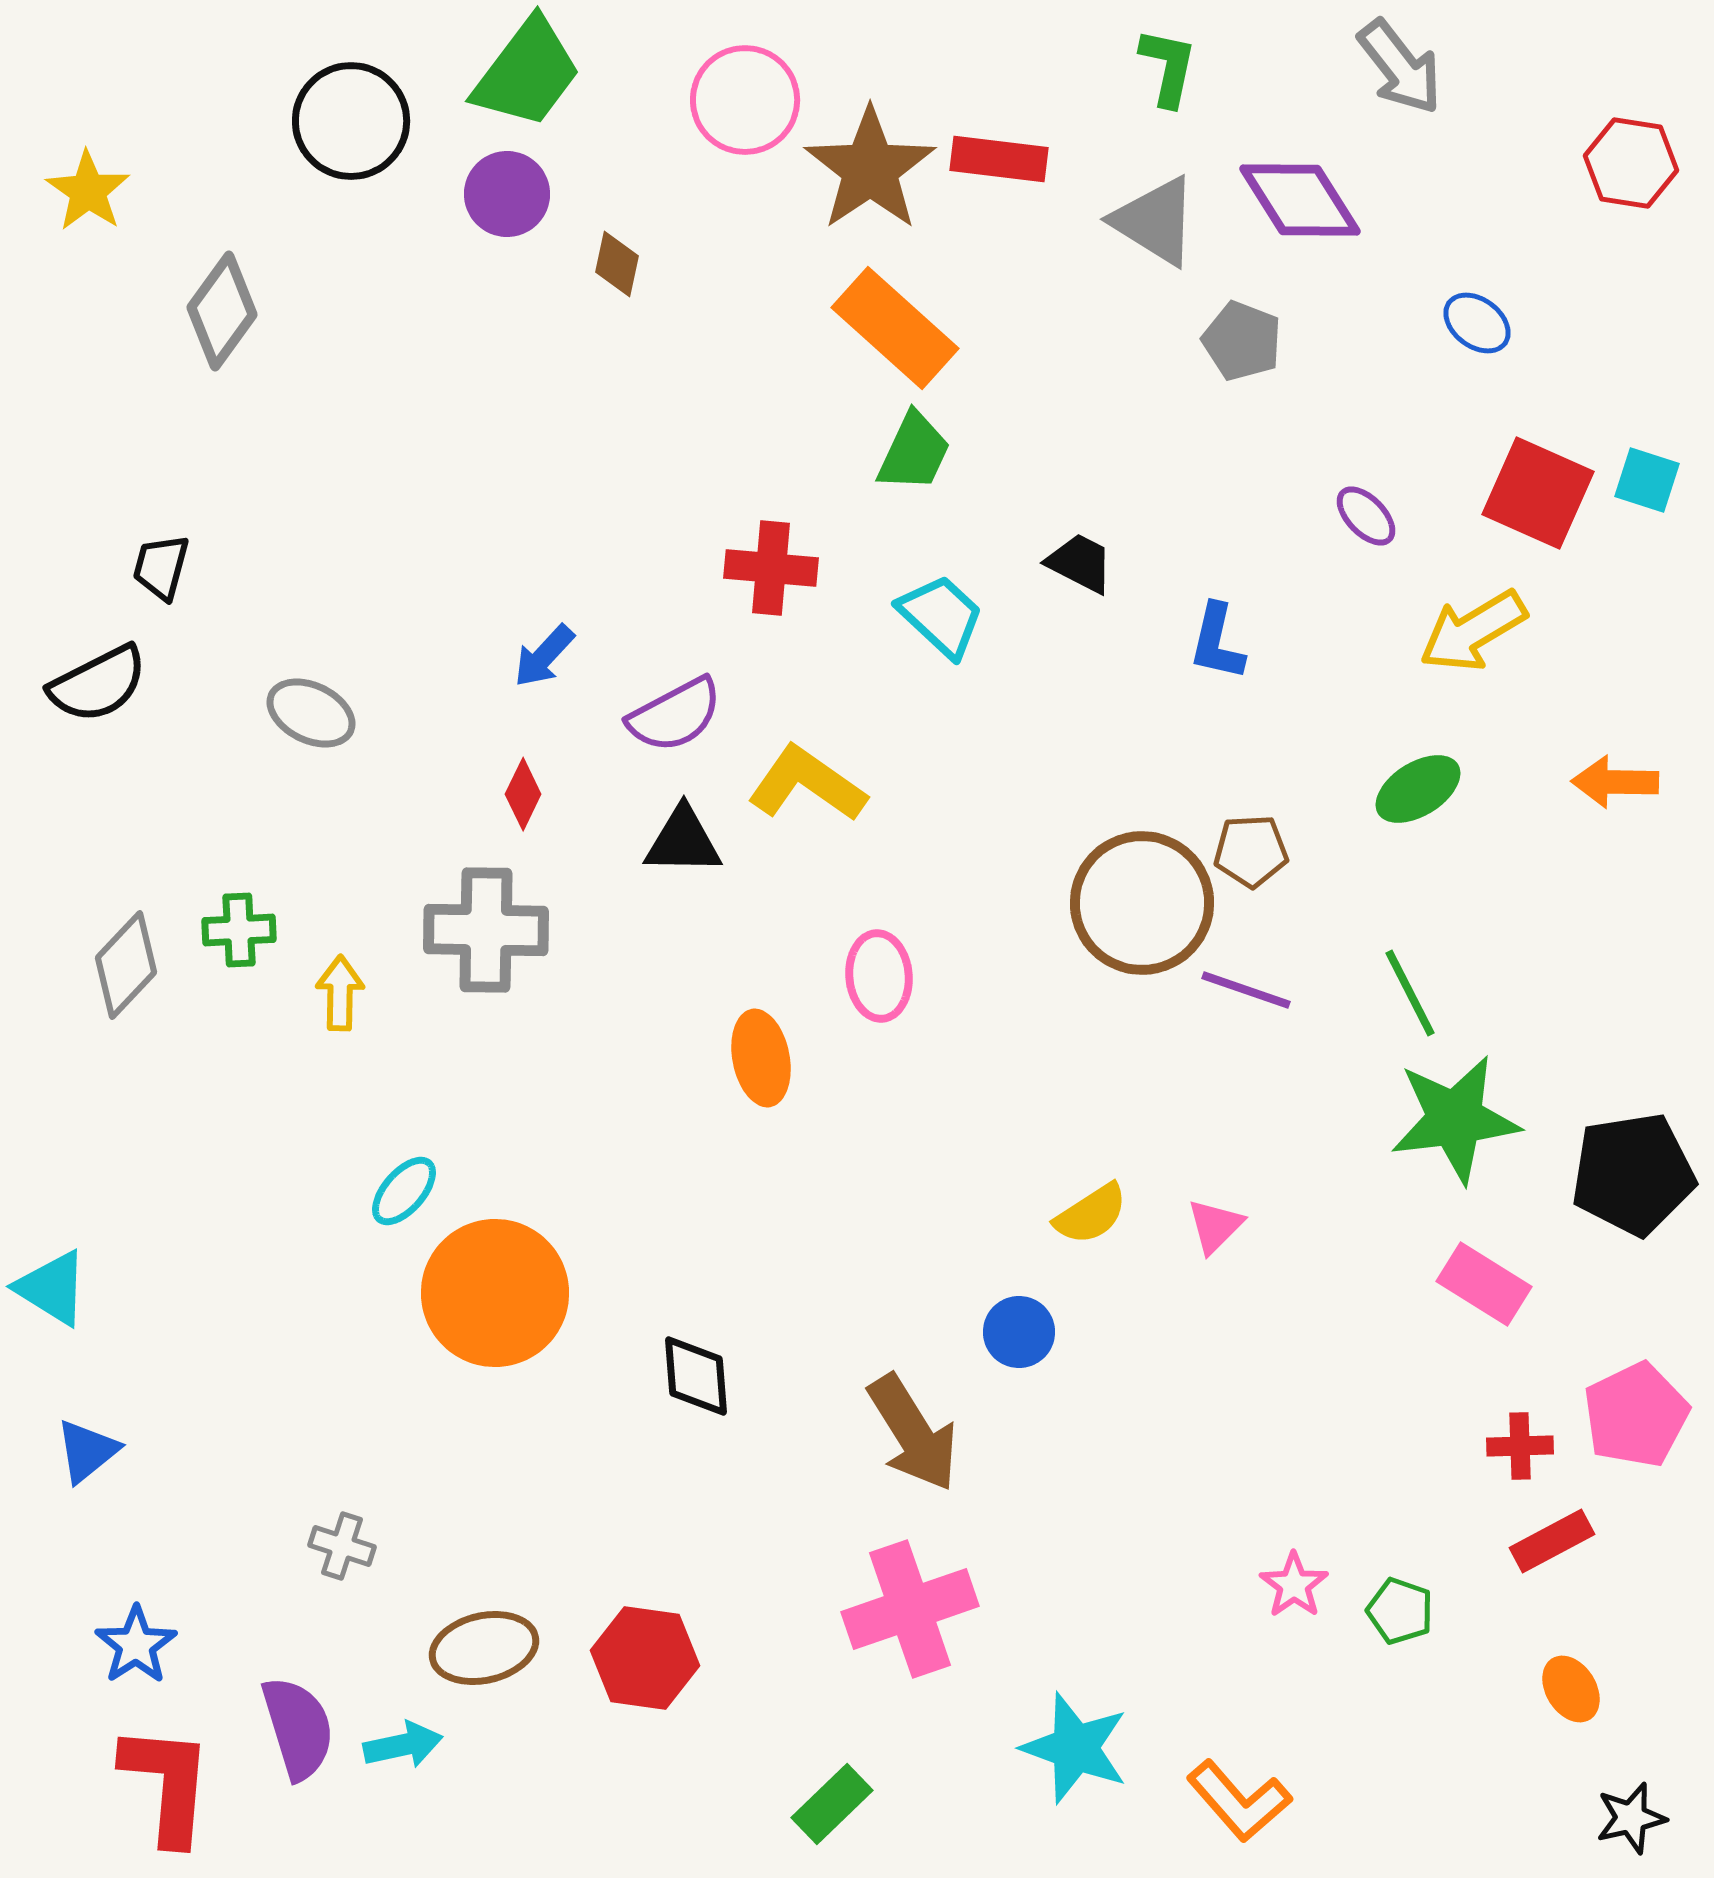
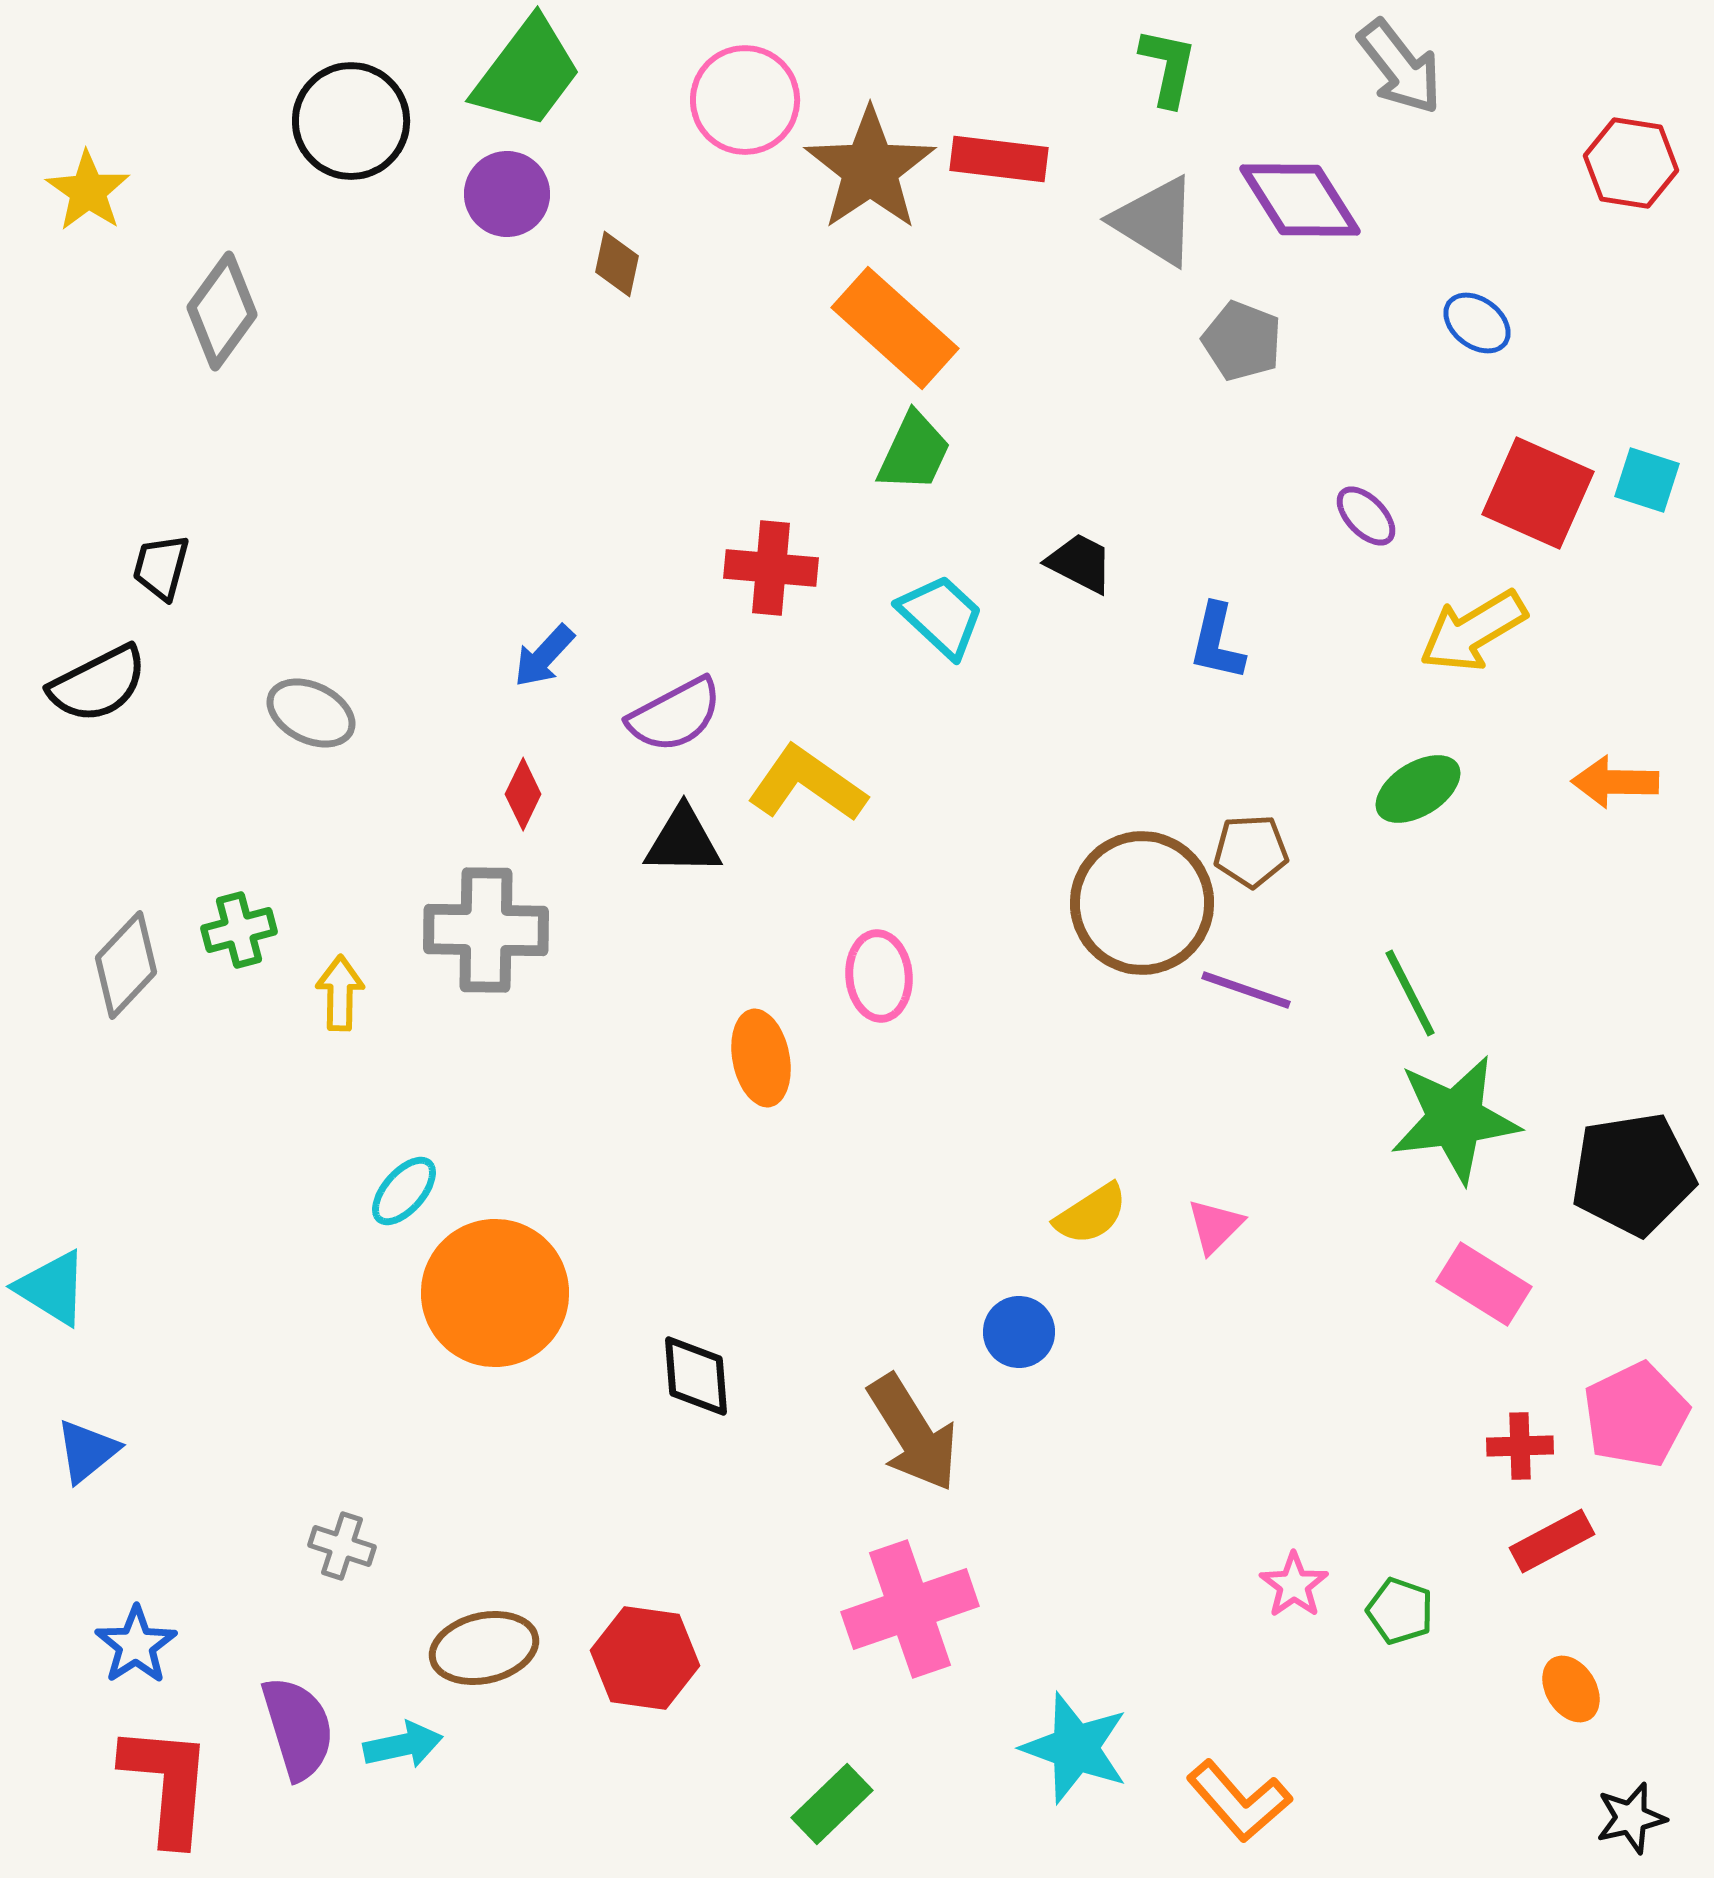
green cross at (239, 930): rotated 12 degrees counterclockwise
